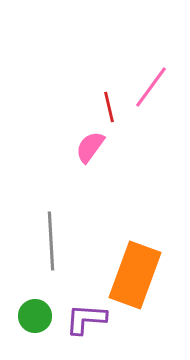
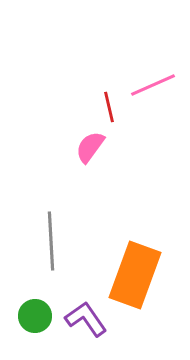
pink line: moved 2 px right, 2 px up; rotated 30 degrees clockwise
purple L-shape: rotated 51 degrees clockwise
